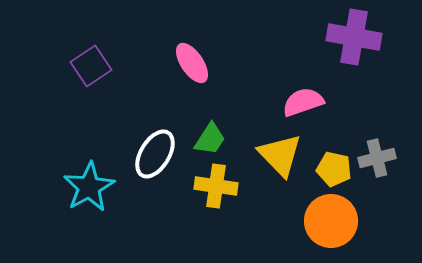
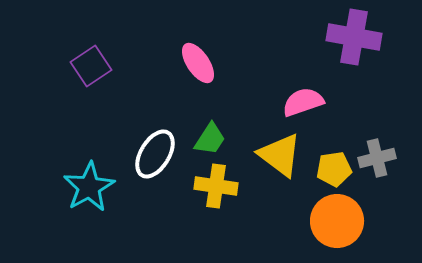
pink ellipse: moved 6 px right
yellow triangle: rotated 9 degrees counterclockwise
yellow pentagon: rotated 20 degrees counterclockwise
orange circle: moved 6 px right
